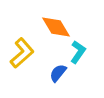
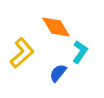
cyan L-shape: moved 2 px right
